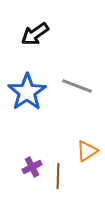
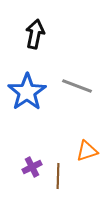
black arrow: rotated 136 degrees clockwise
orange triangle: rotated 15 degrees clockwise
